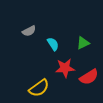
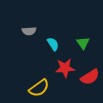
gray semicircle: rotated 24 degrees clockwise
green triangle: rotated 40 degrees counterclockwise
red semicircle: moved 1 px right
